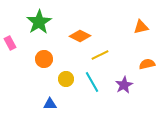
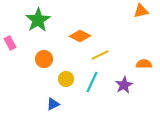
green star: moved 1 px left, 2 px up
orange triangle: moved 16 px up
orange semicircle: moved 3 px left; rotated 14 degrees clockwise
cyan line: rotated 55 degrees clockwise
blue triangle: moved 3 px right; rotated 24 degrees counterclockwise
